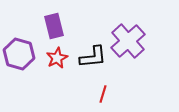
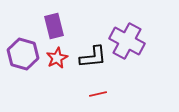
purple cross: moved 1 px left; rotated 20 degrees counterclockwise
purple hexagon: moved 4 px right
red line: moved 5 px left; rotated 60 degrees clockwise
